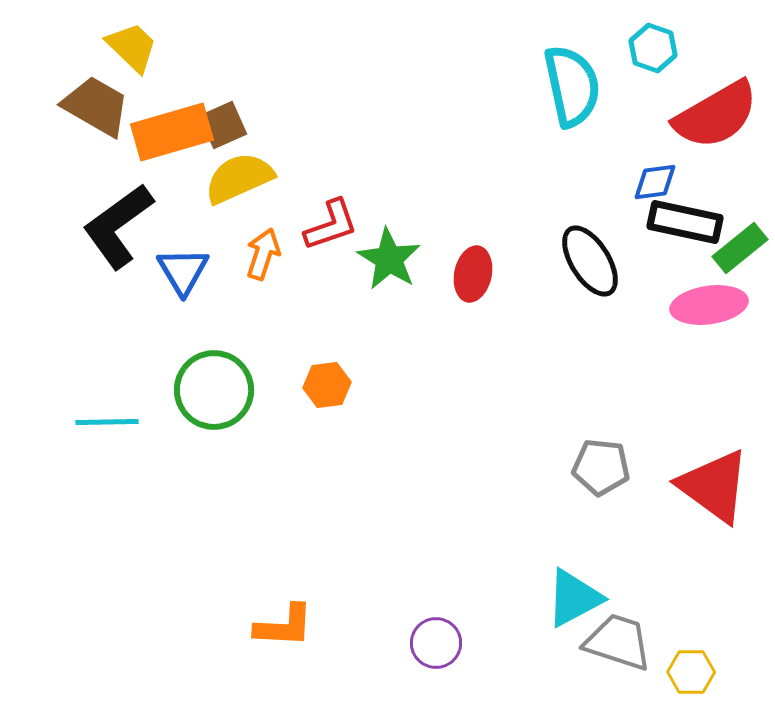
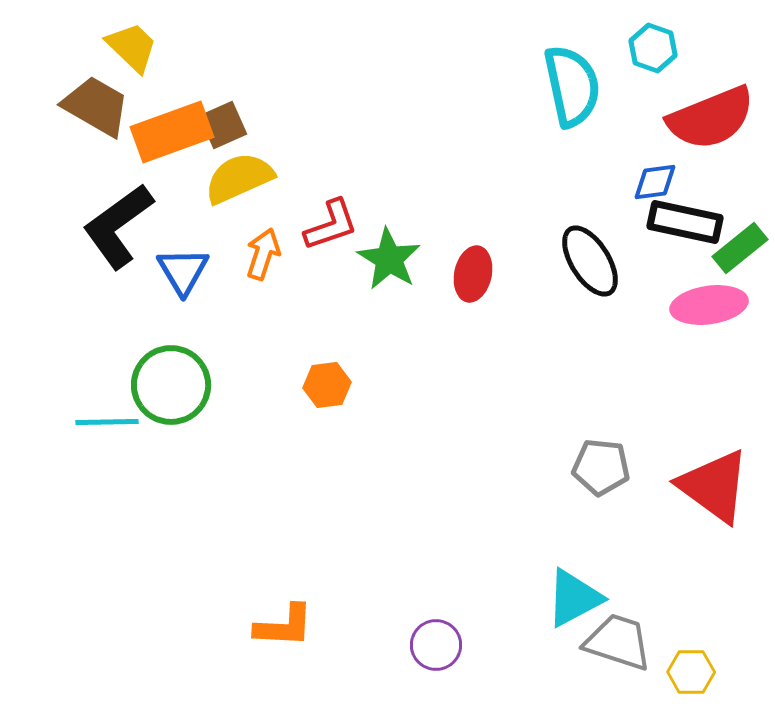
red semicircle: moved 5 px left, 3 px down; rotated 8 degrees clockwise
orange rectangle: rotated 4 degrees counterclockwise
green circle: moved 43 px left, 5 px up
purple circle: moved 2 px down
